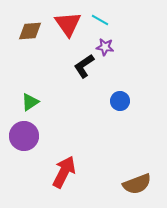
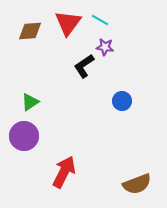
red triangle: moved 1 px up; rotated 12 degrees clockwise
blue circle: moved 2 px right
